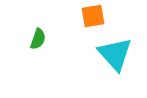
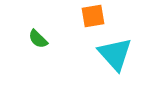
green semicircle: rotated 115 degrees clockwise
